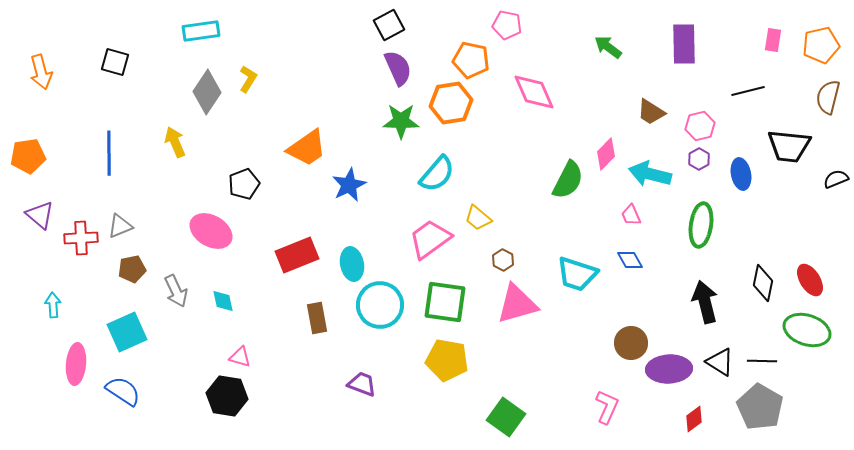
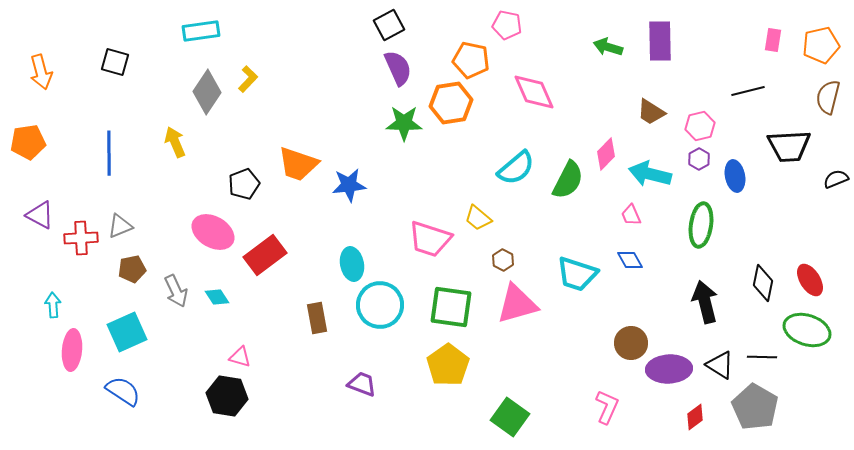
purple rectangle at (684, 44): moved 24 px left, 3 px up
green arrow at (608, 47): rotated 20 degrees counterclockwise
yellow L-shape at (248, 79): rotated 12 degrees clockwise
green star at (401, 121): moved 3 px right, 2 px down
black trapezoid at (789, 146): rotated 9 degrees counterclockwise
orange trapezoid at (307, 148): moved 9 px left, 16 px down; rotated 54 degrees clockwise
orange pentagon at (28, 156): moved 14 px up
cyan semicircle at (437, 174): moved 79 px right, 6 px up; rotated 9 degrees clockwise
blue ellipse at (741, 174): moved 6 px left, 2 px down
blue star at (349, 185): rotated 20 degrees clockwise
purple triangle at (40, 215): rotated 12 degrees counterclockwise
pink ellipse at (211, 231): moved 2 px right, 1 px down
pink trapezoid at (430, 239): rotated 126 degrees counterclockwise
red rectangle at (297, 255): moved 32 px left; rotated 15 degrees counterclockwise
cyan diamond at (223, 301): moved 6 px left, 4 px up; rotated 20 degrees counterclockwise
green square at (445, 302): moved 6 px right, 5 px down
yellow pentagon at (447, 360): moved 1 px right, 5 px down; rotated 27 degrees clockwise
black line at (762, 361): moved 4 px up
black triangle at (720, 362): moved 3 px down
pink ellipse at (76, 364): moved 4 px left, 14 px up
gray pentagon at (760, 407): moved 5 px left
green square at (506, 417): moved 4 px right
red diamond at (694, 419): moved 1 px right, 2 px up
